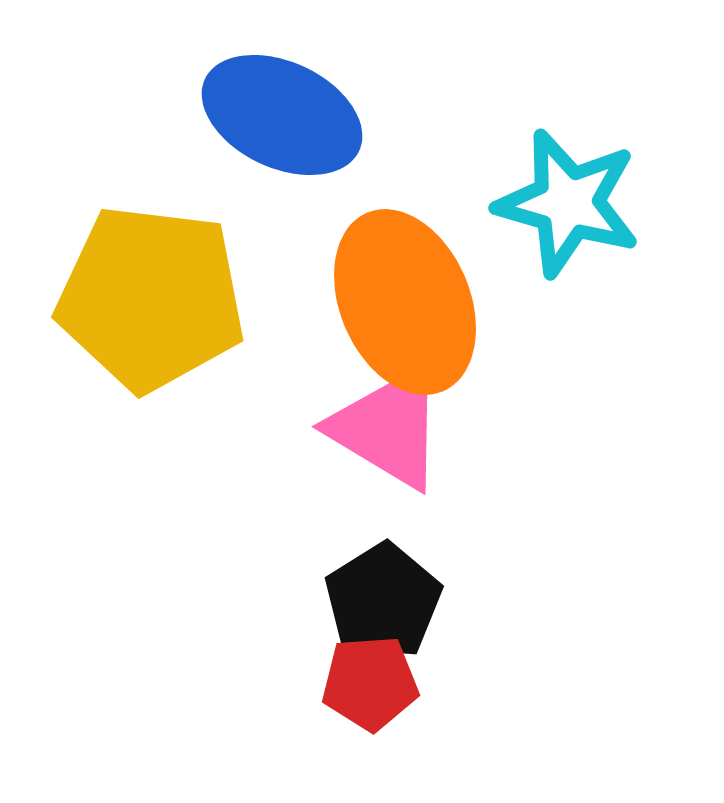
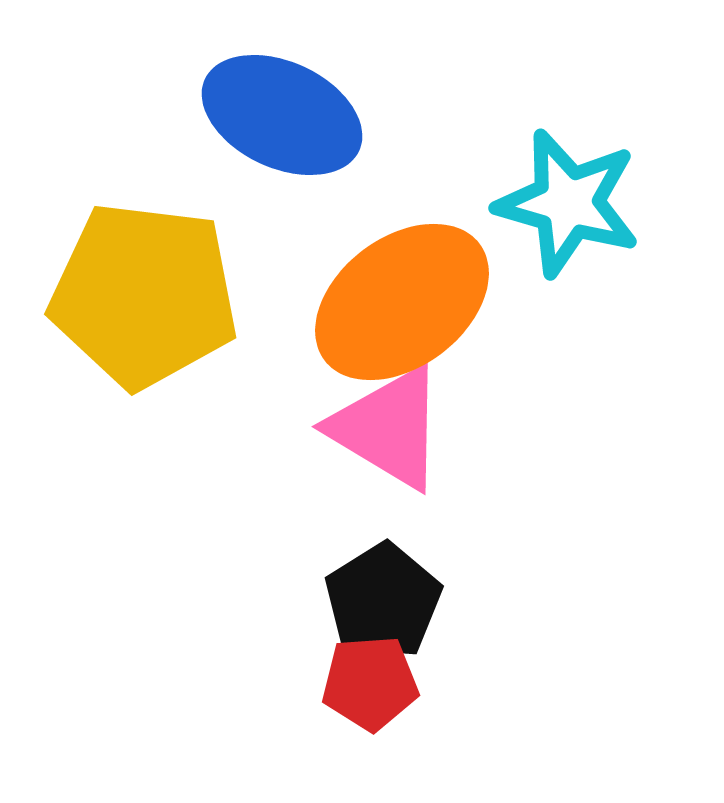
yellow pentagon: moved 7 px left, 3 px up
orange ellipse: moved 3 px left; rotated 76 degrees clockwise
